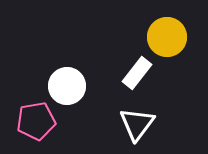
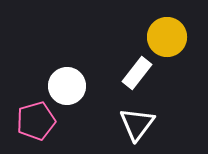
pink pentagon: rotated 6 degrees counterclockwise
